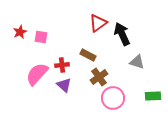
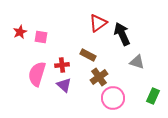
pink semicircle: rotated 25 degrees counterclockwise
green rectangle: rotated 63 degrees counterclockwise
